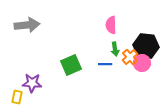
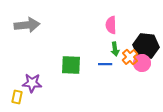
green square: rotated 25 degrees clockwise
